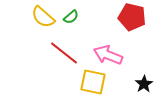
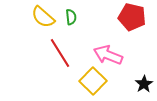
green semicircle: rotated 56 degrees counterclockwise
red line: moved 4 px left; rotated 20 degrees clockwise
yellow square: moved 1 px up; rotated 32 degrees clockwise
